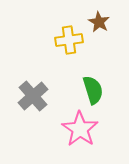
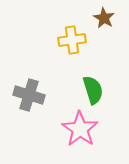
brown star: moved 5 px right, 4 px up
yellow cross: moved 3 px right
gray cross: moved 4 px left, 1 px up; rotated 32 degrees counterclockwise
